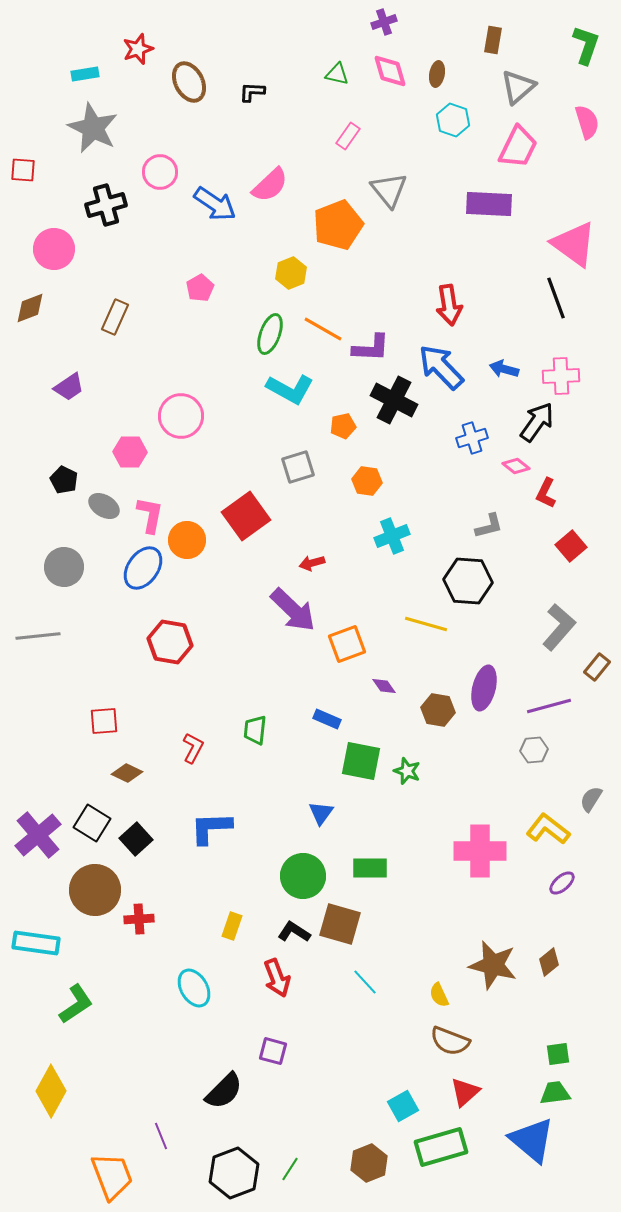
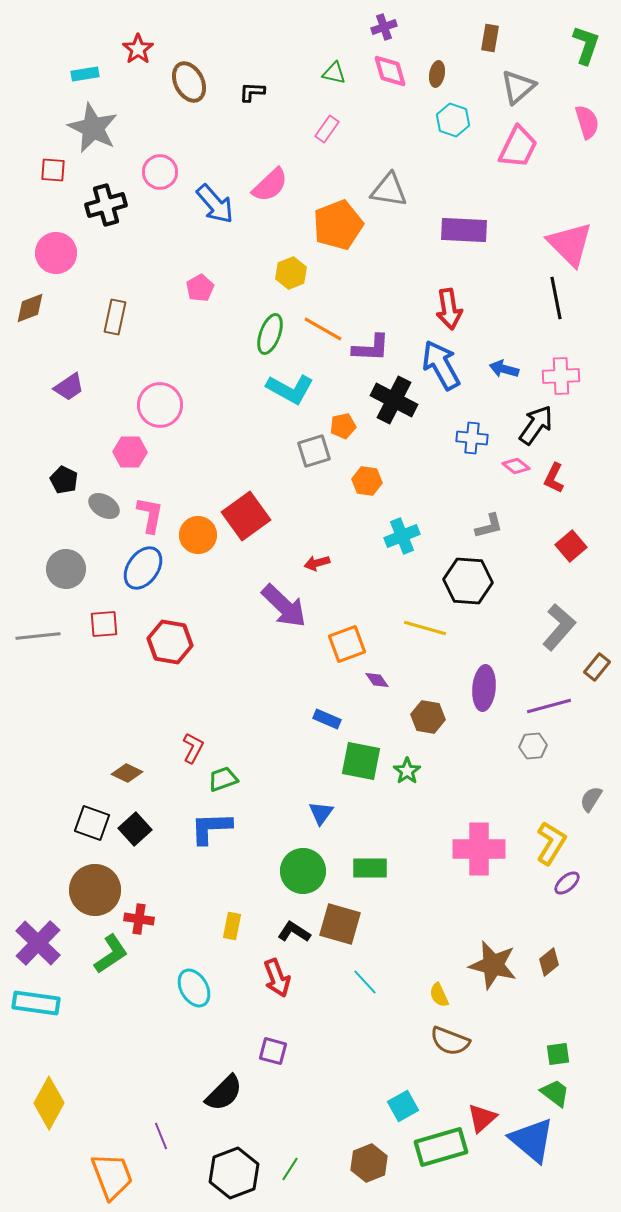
purple cross at (384, 22): moved 5 px down
brown rectangle at (493, 40): moved 3 px left, 2 px up
red star at (138, 49): rotated 16 degrees counterclockwise
green triangle at (337, 74): moved 3 px left, 1 px up
pink rectangle at (348, 136): moved 21 px left, 7 px up
red square at (23, 170): moved 30 px right
gray triangle at (389, 190): rotated 42 degrees counterclockwise
blue arrow at (215, 204): rotated 15 degrees clockwise
purple rectangle at (489, 204): moved 25 px left, 26 px down
pink triangle at (574, 244): moved 4 px left; rotated 9 degrees clockwise
pink circle at (54, 249): moved 2 px right, 4 px down
black line at (556, 298): rotated 9 degrees clockwise
red arrow at (449, 305): moved 4 px down
brown rectangle at (115, 317): rotated 12 degrees counterclockwise
blue arrow at (441, 367): moved 2 px up; rotated 15 degrees clockwise
pink circle at (181, 416): moved 21 px left, 11 px up
black arrow at (537, 422): moved 1 px left, 3 px down
blue cross at (472, 438): rotated 24 degrees clockwise
gray square at (298, 467): moved 16 px right, 16 px up
red L-shape at (546, 493): moved 8 px right, 15 px up
cyan cross at (392, 536): moved 10 px right
orange circle at (187, 540): moved 11 px right, 5 px up
red arrow at (312, 563): moved 5 px right
gray circle at (64, 567): moved 2 px right, 2 px down
purple arrow at (293, 610): moved 9 px left, 4 px up
yellow line at (426, 624): moved 1 px left, 4 px down
purple diamond at (384, 686): moved 7 px left, 6 px up
purple ellipse at (484, 688): rotated 9 degrees counterclockwise
brown hexagon at (438, 710): moved 10 px left, 7 px down
red square at (104, 721): moved 97 px up
green trapezoid at (255, 730): moved 32 px left, 49 px down; rotated 64 degrees clockwise
gray hexagon at (534, 750): moved 1 px left, 4 px up
green star at (407, 771): rotated 16 degrees clockwise
black square at (92, 823): rotated 12 degrees counterclockwise
yellow L-shape at (548, 829): moved 3 px right, 14 px down; rotated 84 degrees clockwise
purple cross at (38, 835): moved 108 px down; rotated 6 degrees counterclockwise
black square at (136, 839): moved 1 px left, 10 px up
pink cross at (480, 851): moved 1 px left, 2 px up
green circle at (303, 876): moved 5 px up
purple ellipse at (562, 883): moved 5 px right
red cross at (139, 919): rotated 12 degrees clockwise
yellow rectangle at (232, 926): rotated 8 degrees counterclockwise
cyan rectangle at (36, 943): moved 60 px down
green L-shape at (76, 1004): moved 35 px right, 50 px up
yellow diamond at (51, 1091): moved 2 px left, 12 px down
black semicircle at (224, 1091): moved 2 px down
red triangle at (465, 1092): moved 17 px right, 26 px down
green trapezoid at (555, 1093): rotated 44 degrees clockwise
